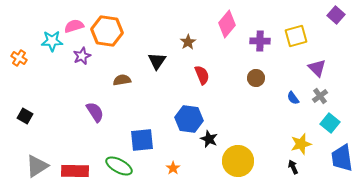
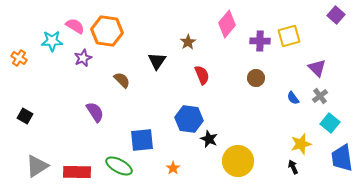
pink semicircle: moved 1 px right; rotated 48 degrees clockwise
yellow square: moved 7 px left
purple star: moved 1 px right, 2 px down
brown semicircle: rotated 54 degrees clockwise
red rectangle: moved 2 px right, 1 px down
